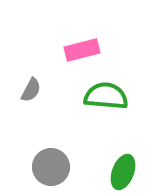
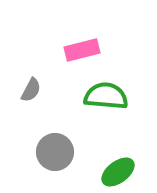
gray circle: moved 4 px right, 15 px up
green ellipse: moved 5 px left; rotated 32 degrees clockwise
